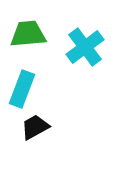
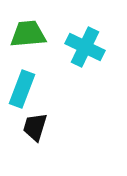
cyan cross: rotated 27 degrees counterclockwise
black trapezoid: rotated 44 degrees counterclockwise
